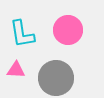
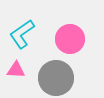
pink circle: moved 2 px right, 9 px down
cyan L-shape: rotated 64 degrees clockwise
